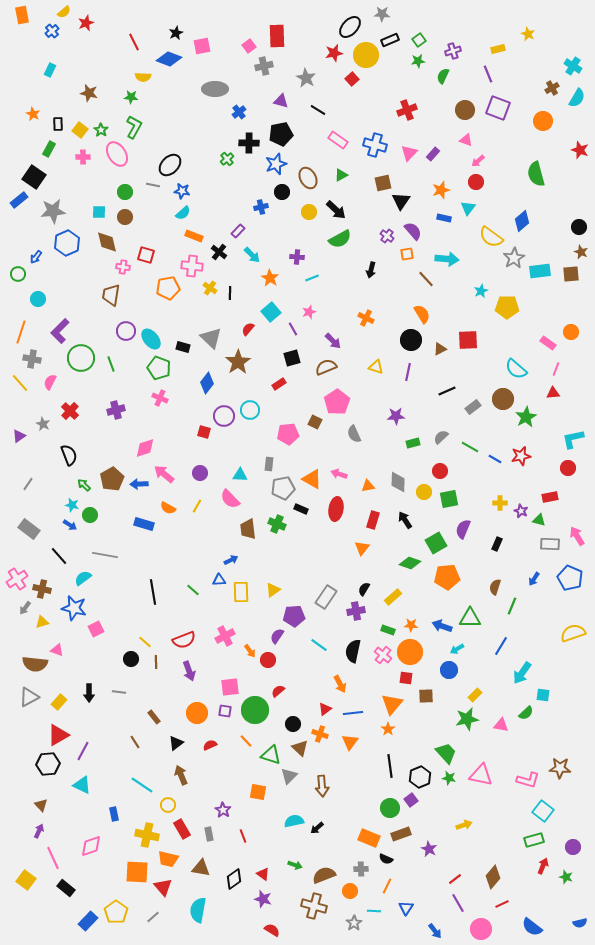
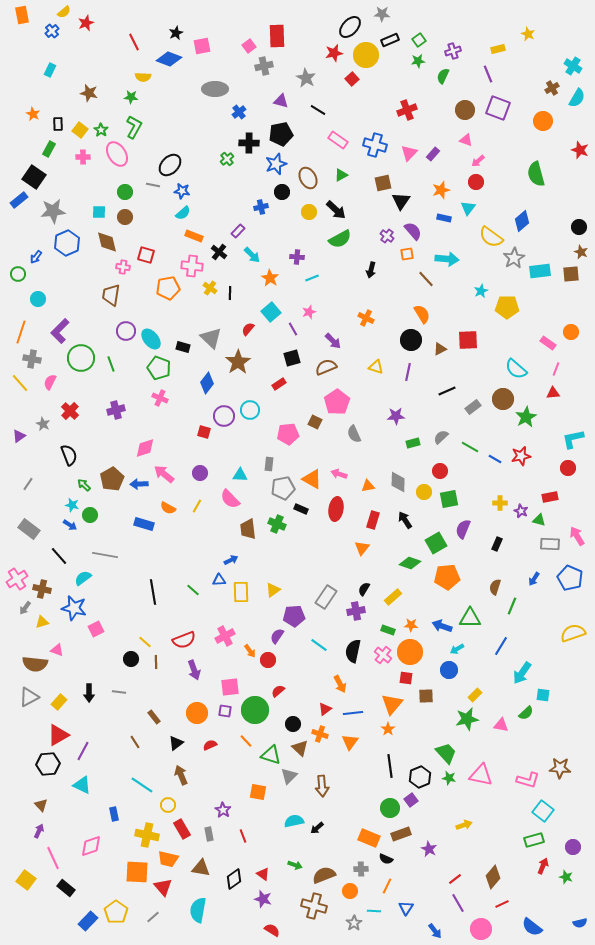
purple arrow at (189, 671): moved 5 px right, 1 px up
